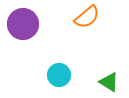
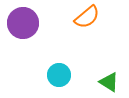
purple circle: moved 1 px up
